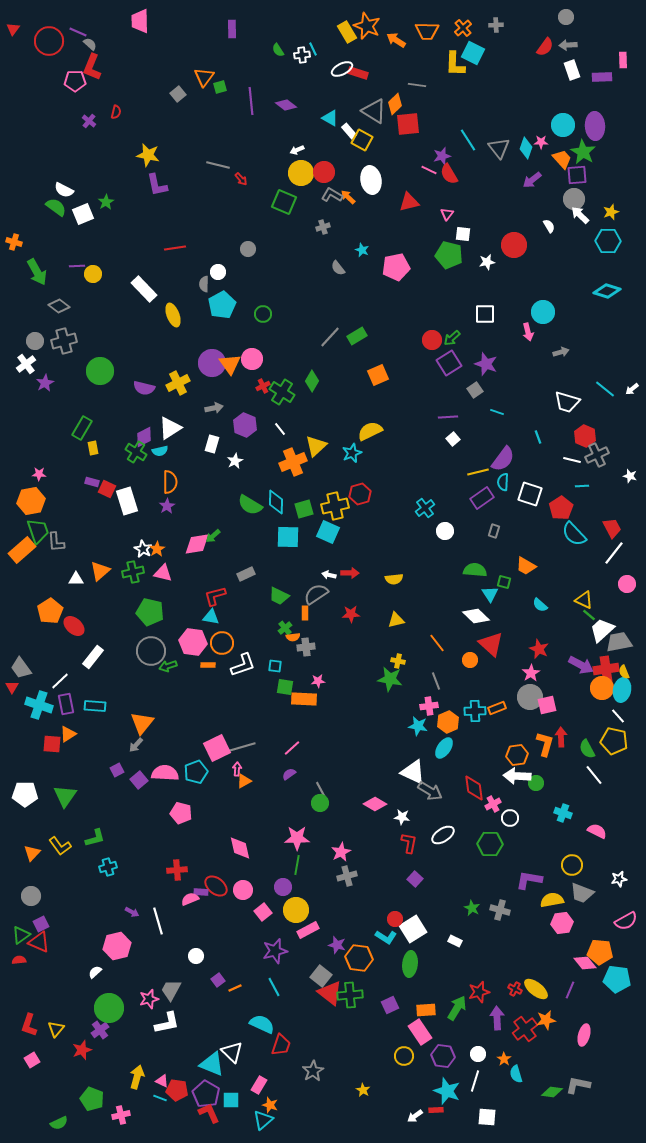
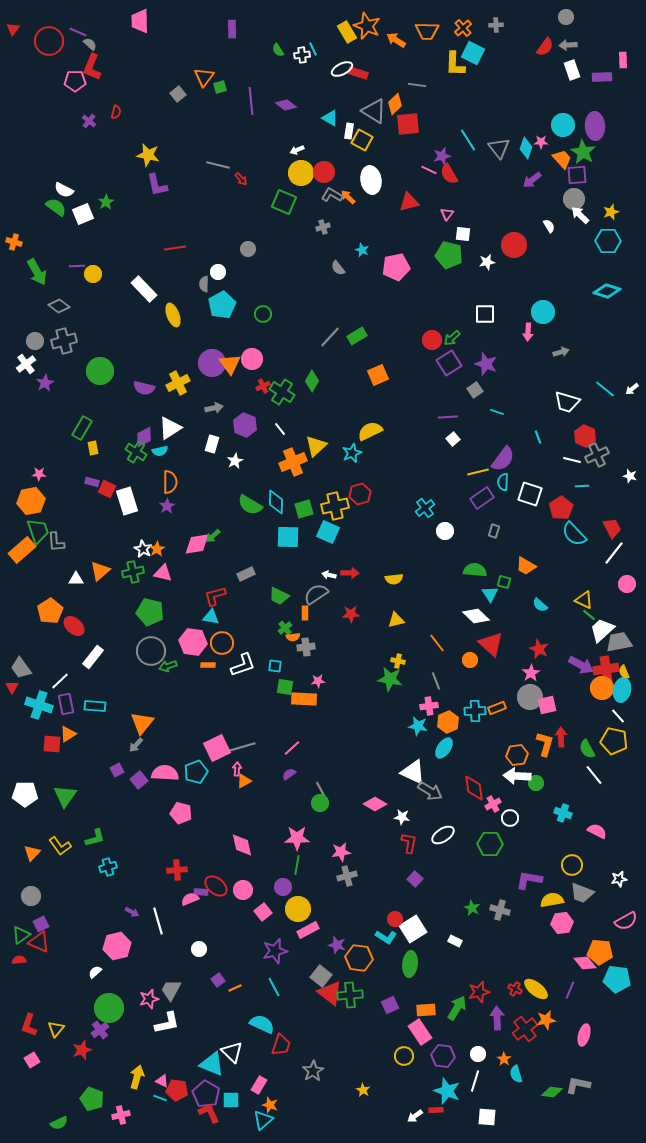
white rectangle at (349, 131): rotated 49 degrees clockwise
pink arrow at (528, 332): rotated 18 degrees clockwise
pink diamond at (240, 848): moved 2 px right, 3 px up
pink star at (341, 852): rotated 18 degrees clockwise
yellow circle at (296, 910): moved 2 px right, 1 px up
white circle at (196, 956): moved 3 px right, 7 px up
